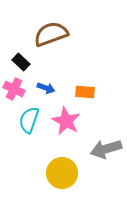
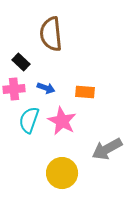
brown semicircle: rotated 76 degrees counterclockwise
pink cross: rotated 30 degrees counterclockwise
pink star: moved 4 px left
gray arrow: moved 1 px right; rotated 12 degrees counterclockwise
